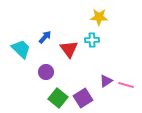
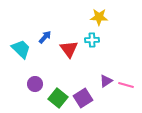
purple circle: moved 11 px left, 12 px down
